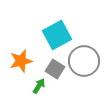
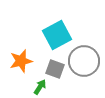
gray square: rotated 12 degrees counterclockwise
green arrow: moved 1 px right, 1 px down
